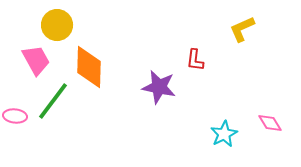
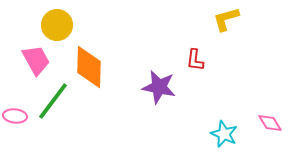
yellow L-shape: moved 16 px left, 10 px up; rotated 8 degrees clockwise
cyan star: rotated 20 degrees counterclockwise
